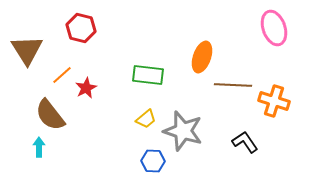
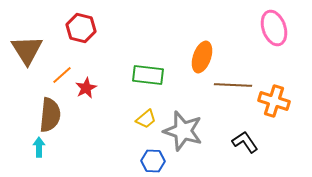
brown semicircle: rotated 136 degrees counterclockwise
